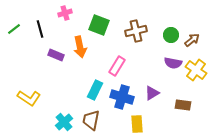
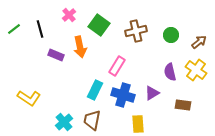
pink cross: moved 4 px right, 2 px down; rotated 24 degrees counterclockwise
green square: rotated 15 degrees clockwise
brown arrow: moved 7 px right, 2 px down
purple semicircle: moved 3 px left, 9 px down; rotated 66 degrees clockwise
blue cross: moved 1 px right, 2 px up
brown trapezoid: moved 1 px right
yellow rectangle: moved 1 px right
